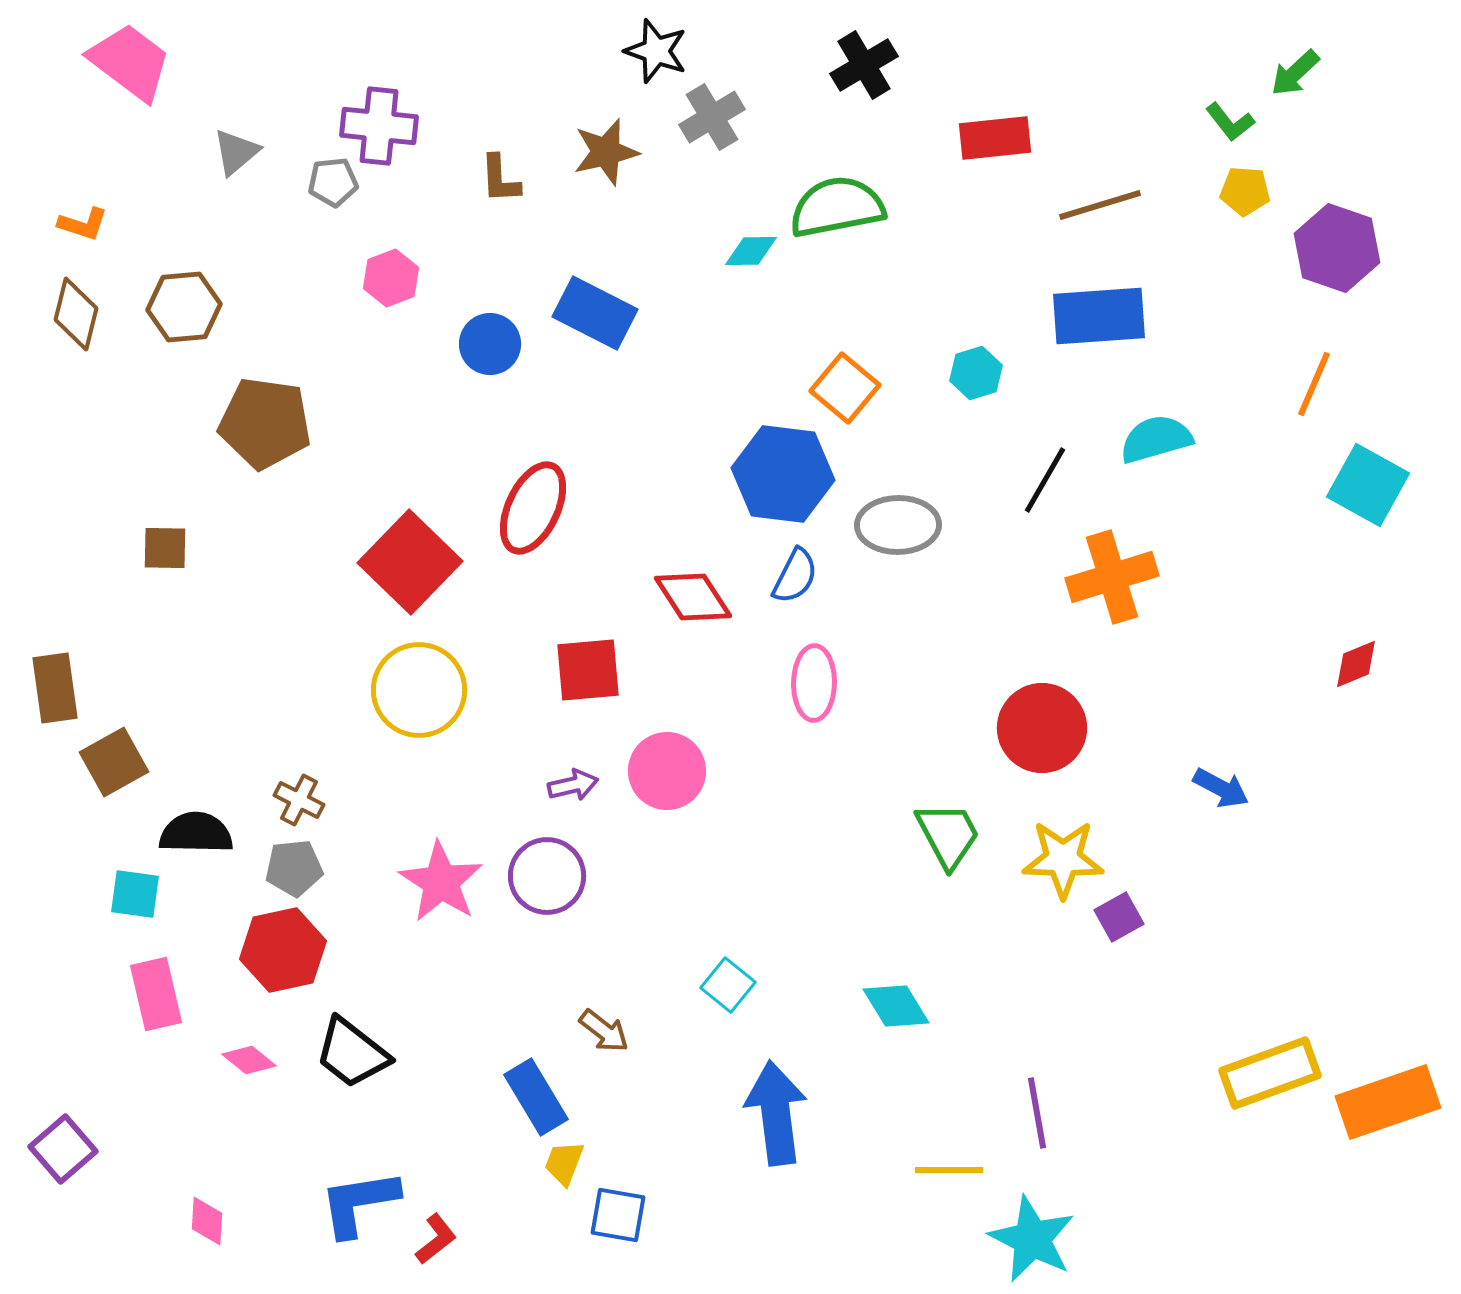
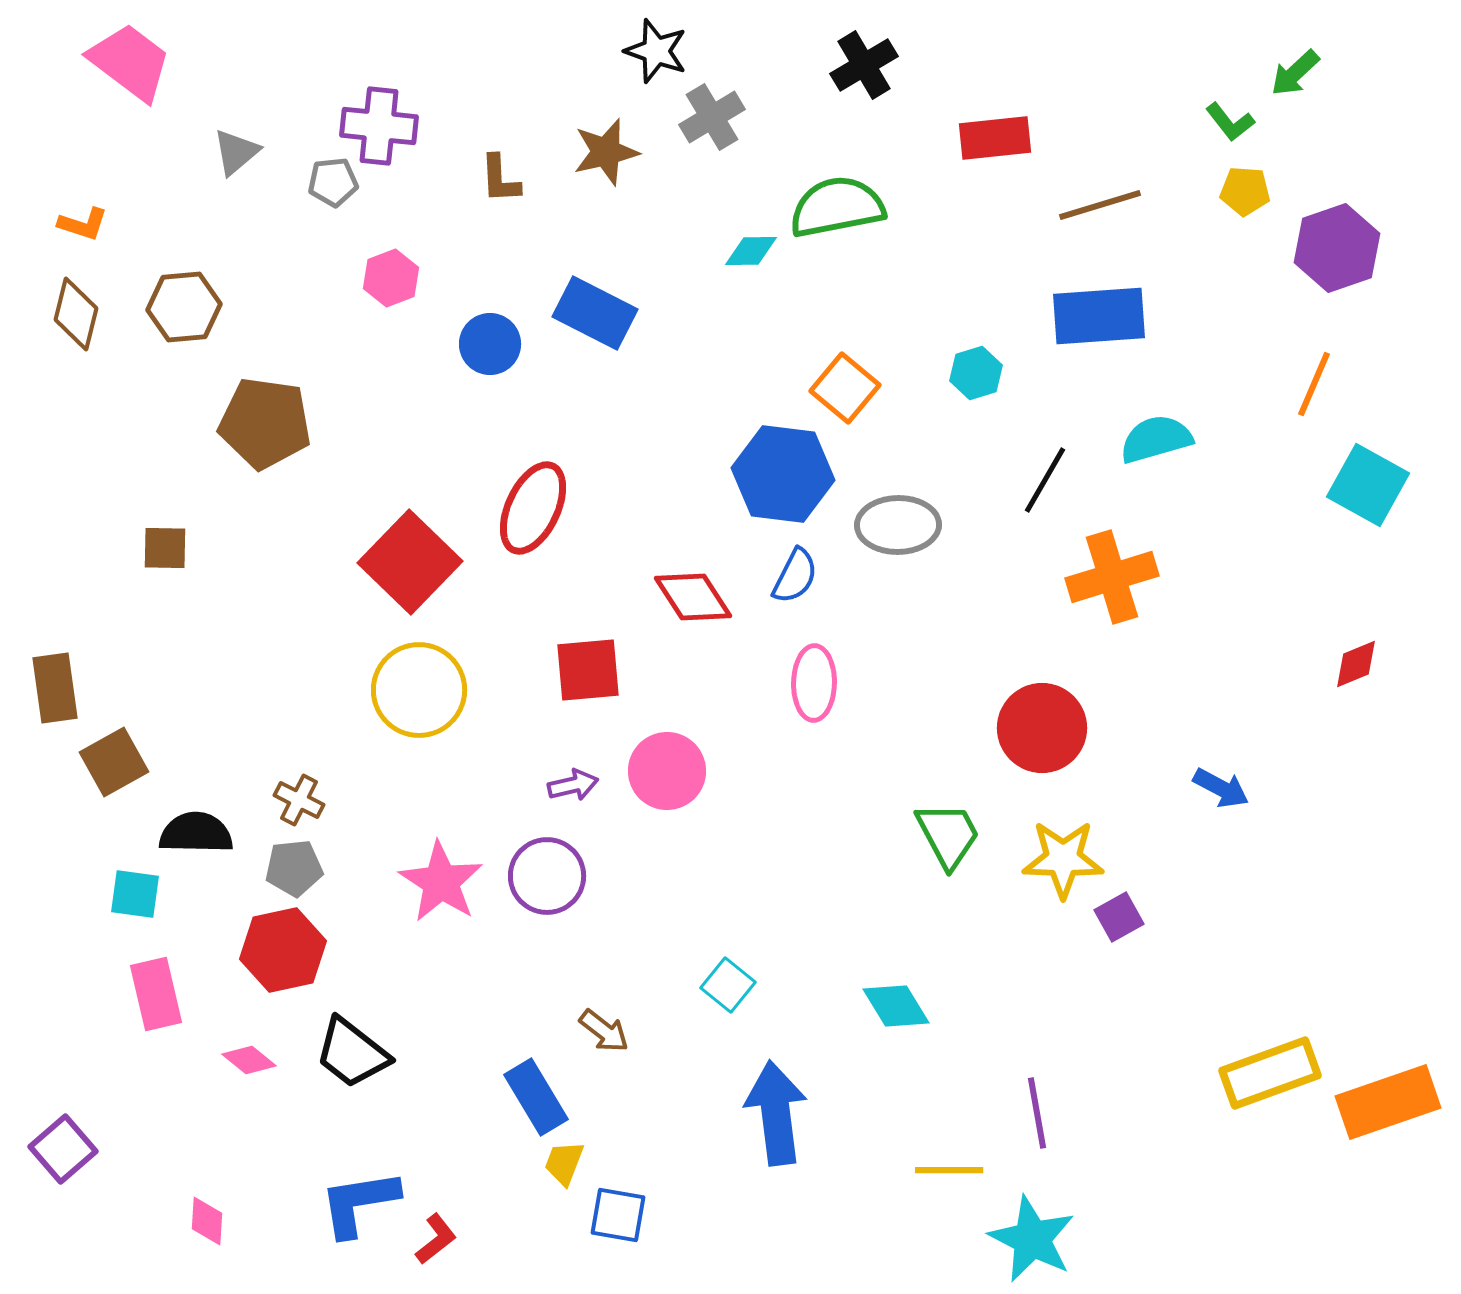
purple hexagon at (1337, 248): rotated 22 degrees clockwise
